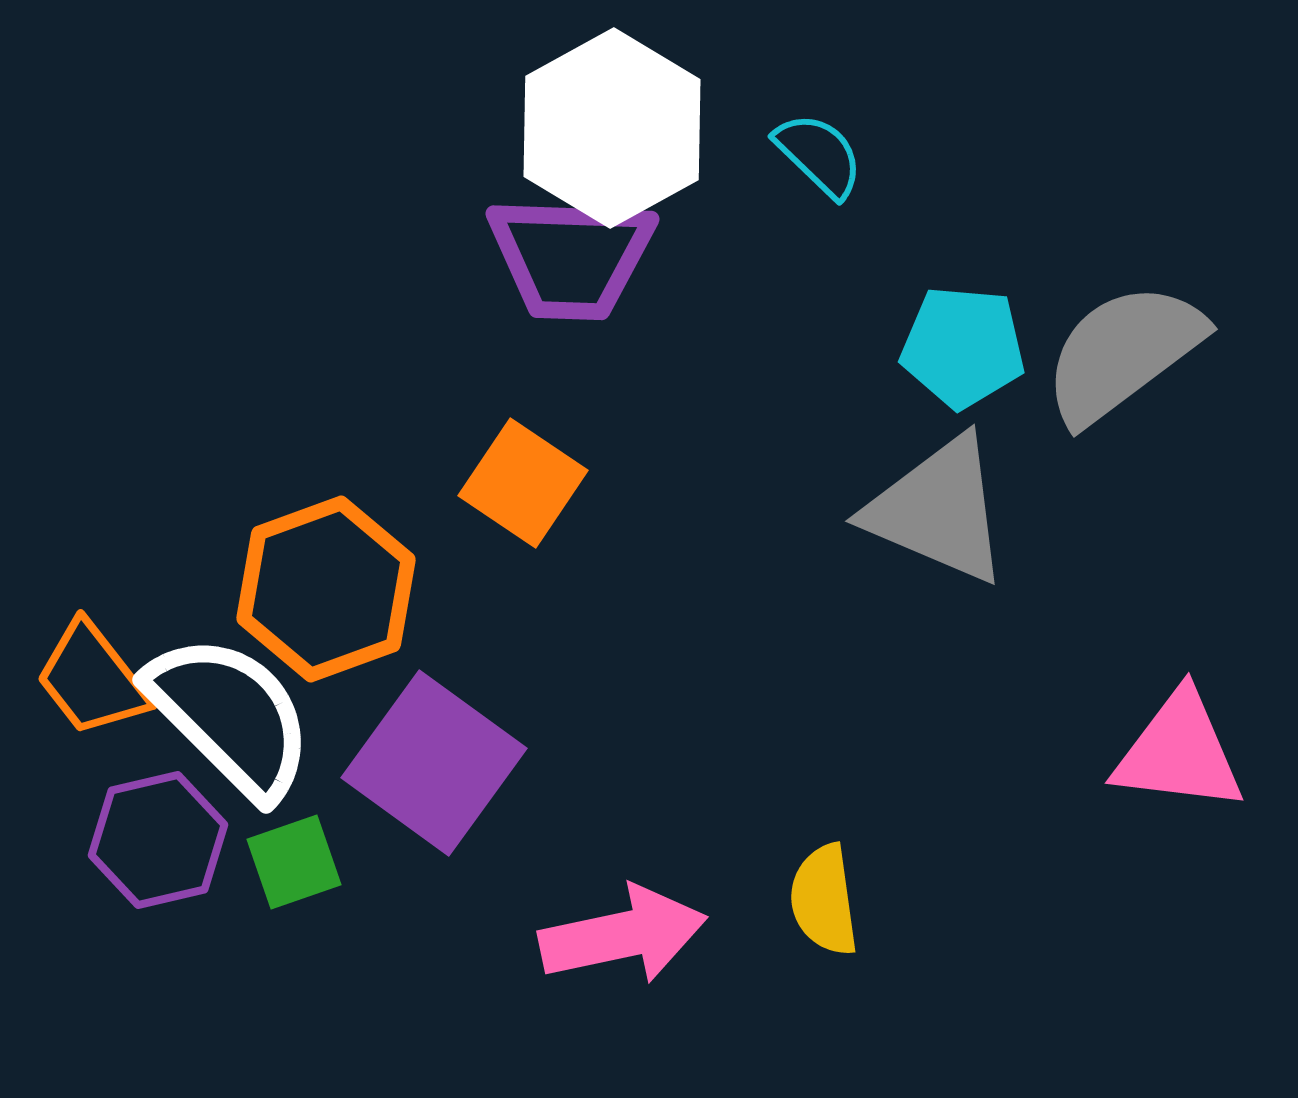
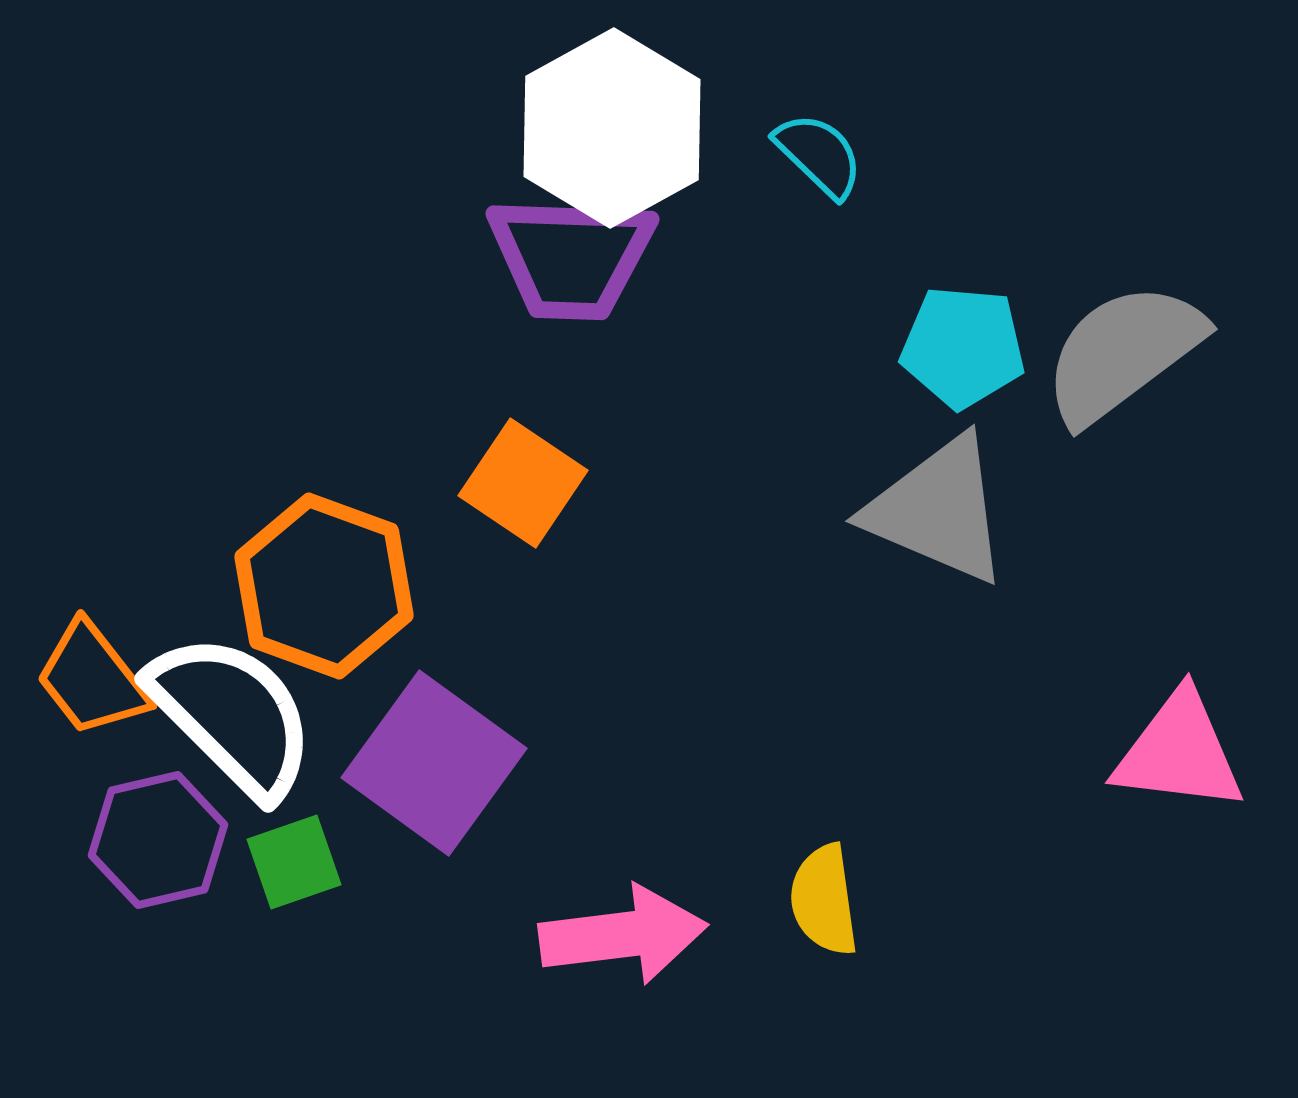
orange hexagon: moved 2 px left, 3 px up; rotated 20 degrees counterclockwise
white semicircle: moved 2 px right, 1 px up
pink arrow: rotated 5 degrees clockwise
